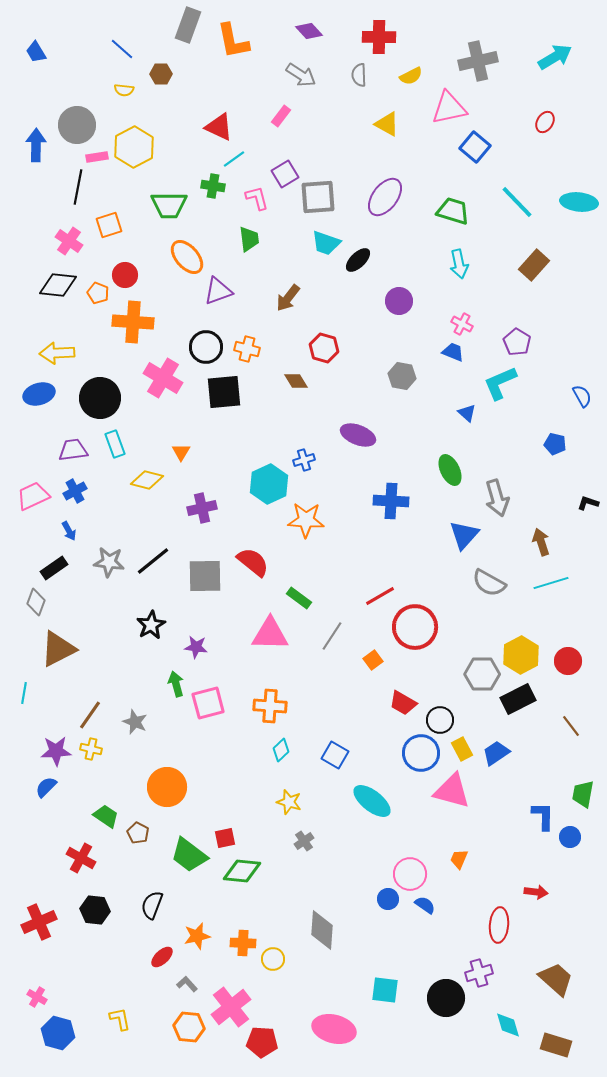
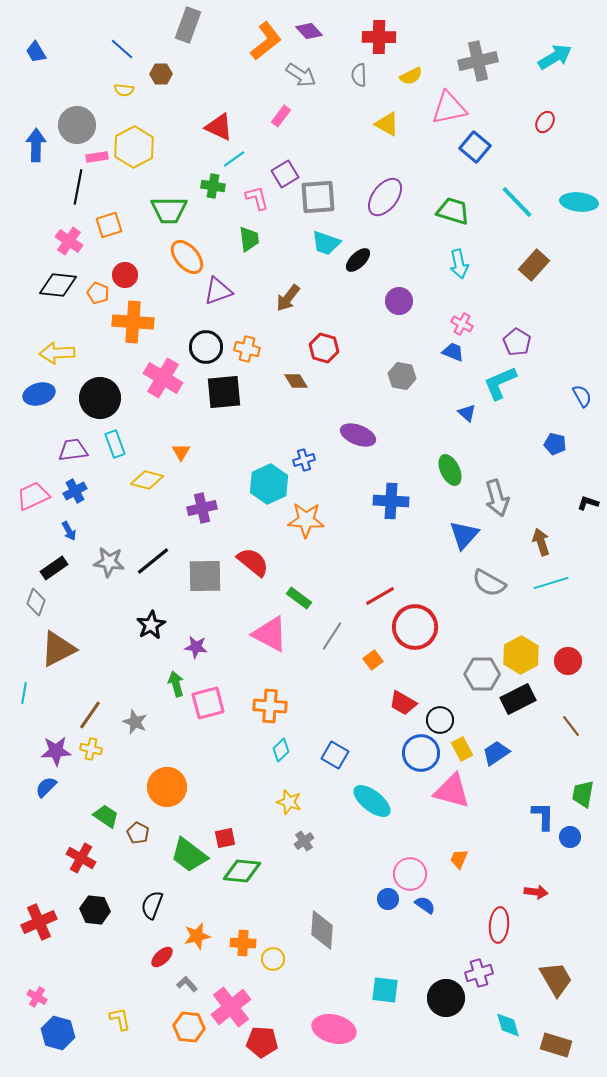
orange L-shape at (233, 41): moved 33 px right; rotated 117 degrees counterclockwise
green trapezoid at (169, 205): moved 5 px down
pink triangle at (270, 634): rotated 27 degrees clockwise
brown trapezoid at (556, 979): rotated 18 degrees clockwise
